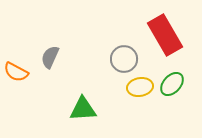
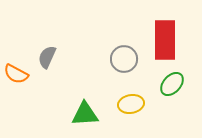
red rectangle: moved 5 px down; rotated 30 degrees clockwise
gray semicircle: moved 3 px left
orange semicircle: moved 2 px down
yellow ellipse: moved 9 px left, 17 px down
green triangle: moved 2 px right, 5 px down
